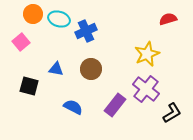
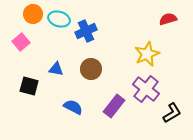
purple rectangle: moved 1 px left, 1 px down
